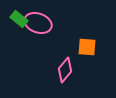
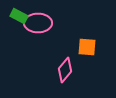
green rectangle: moved 3 px up; rotated 12 degrees counterclockwise
pink ellipse: rotated 20 degrees counterclockwise
